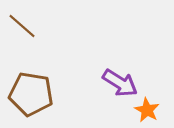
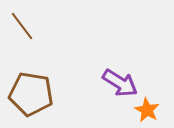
brown line: rotated 12 degrees clockwise
